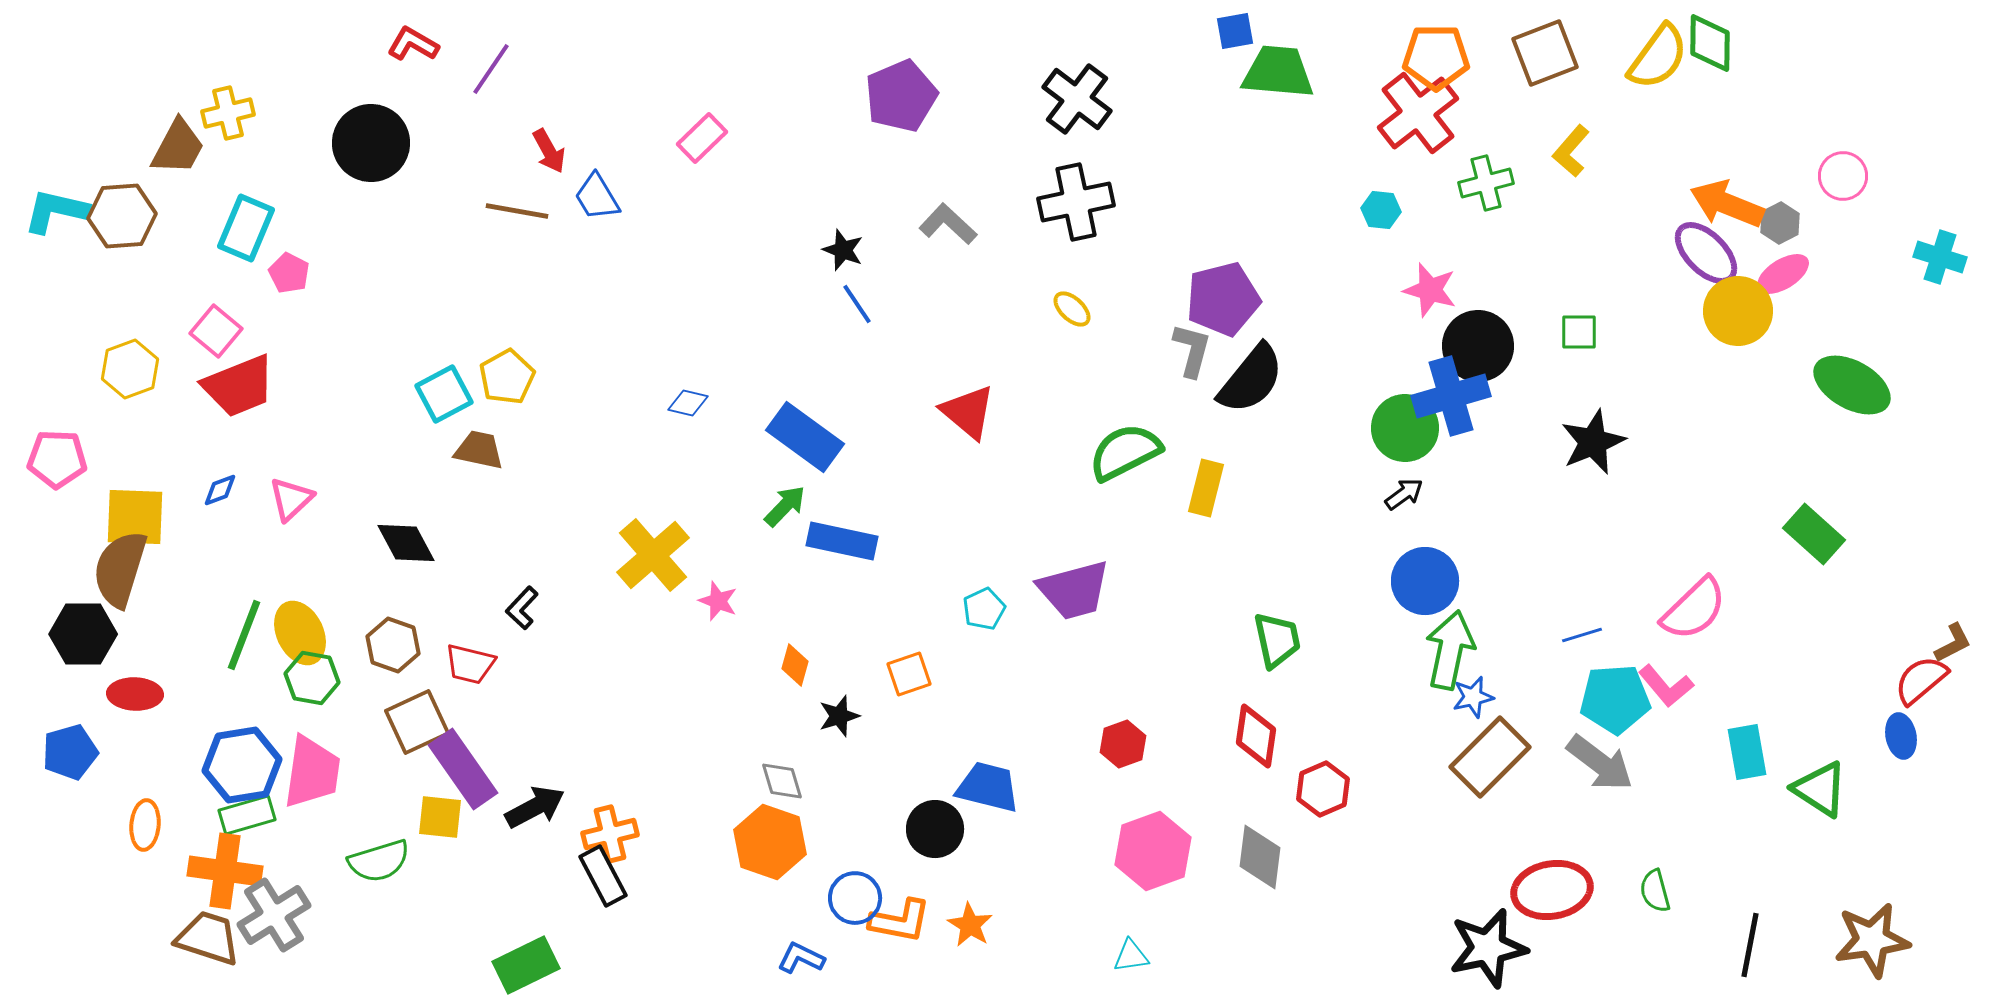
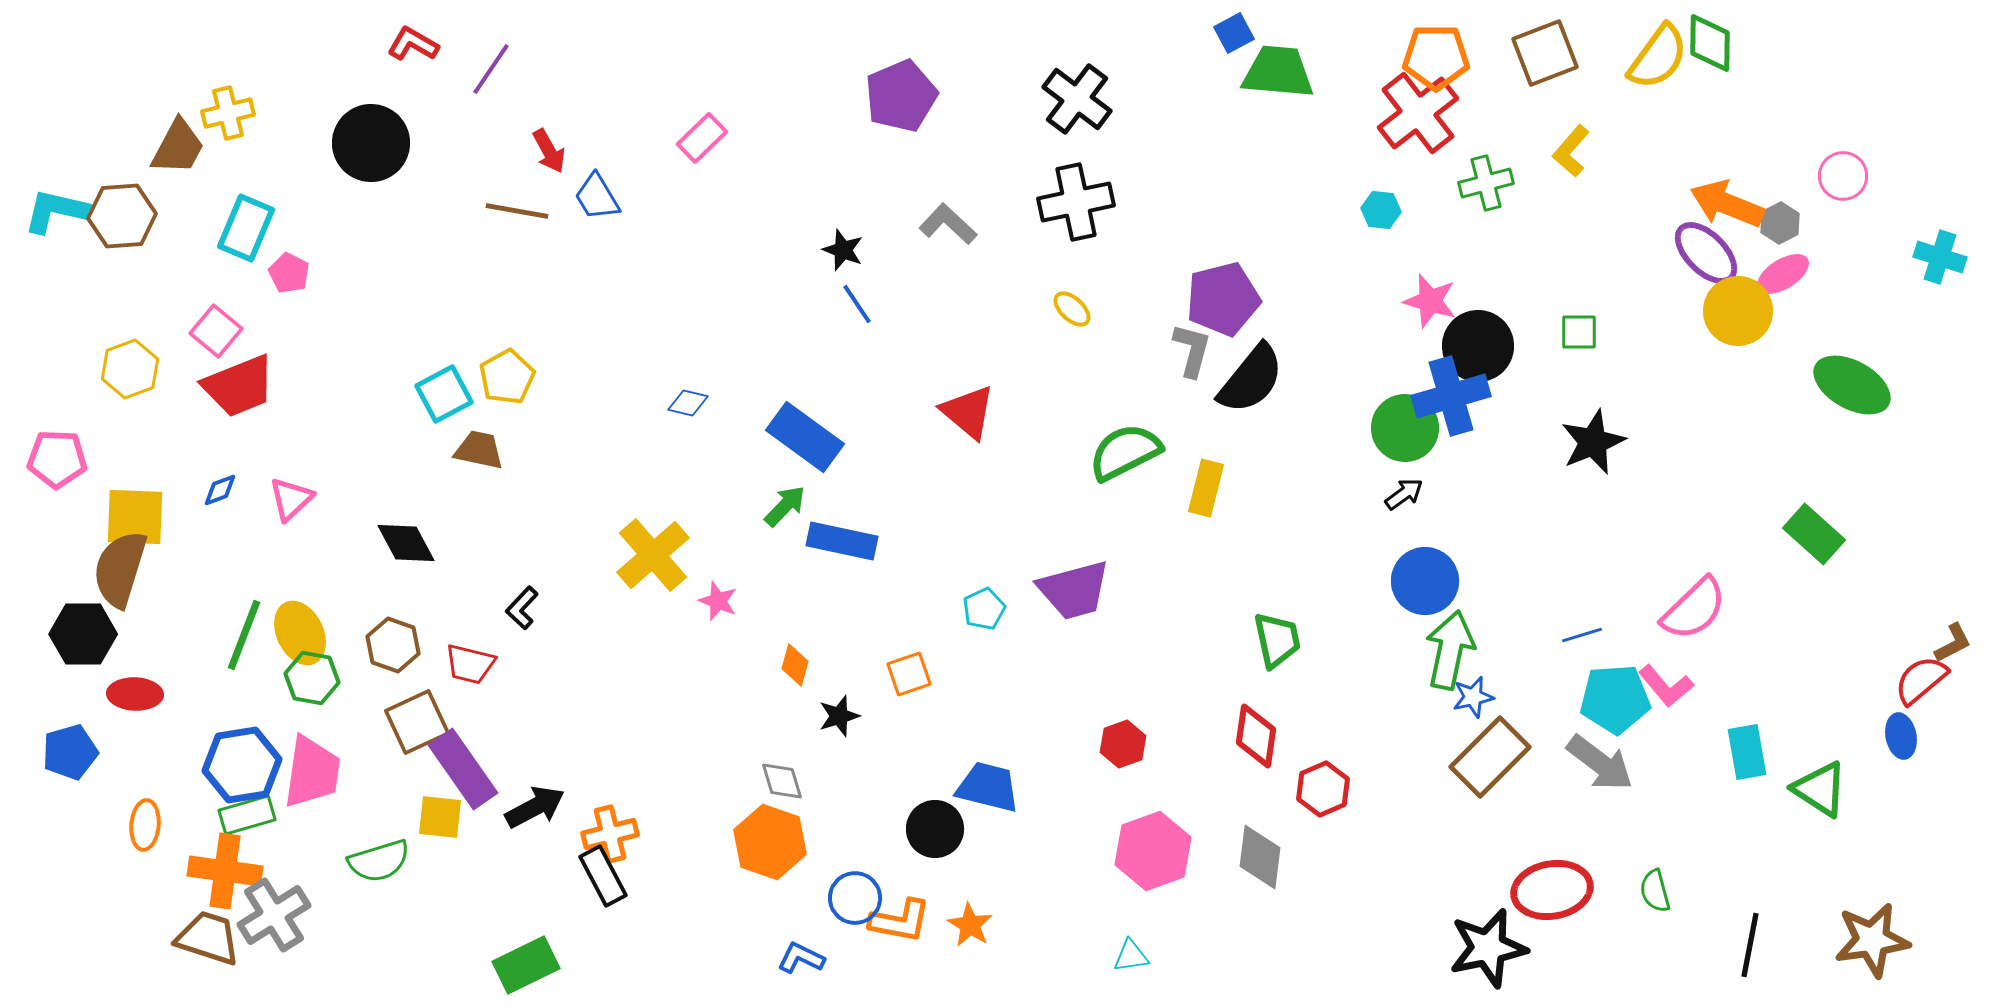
blue square at (1235, 31): moved 1 px left, 2 px down; rotated 18 degrees counterclockwise
pink star at (1430, 290): moved 11 px down
